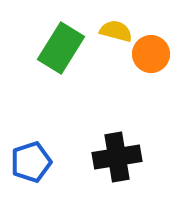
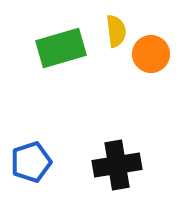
yellow semicircle: rotated 68 degrees clockwise
green rectangle: rotated 42 degrees clockwise
black cross: moved 8 px down
